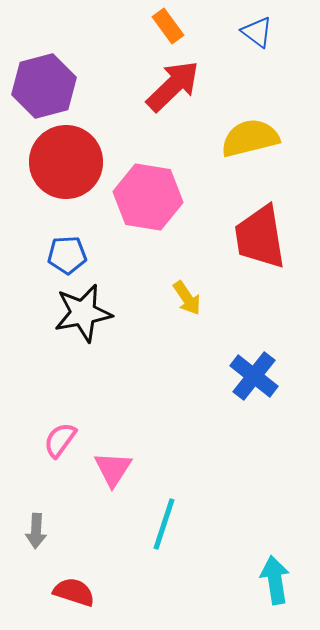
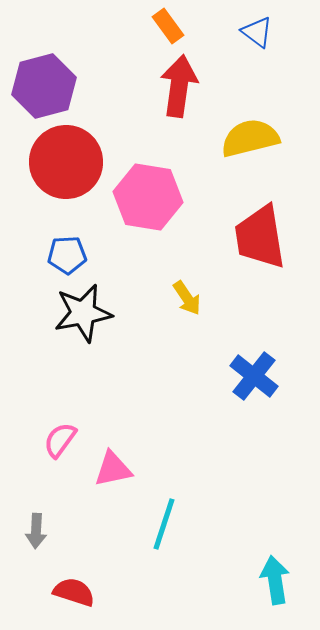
red arrow: moved 6 px right; rotated 38 degrees counterclockwise
pink triangle: rotated 45 degrees clockwise
